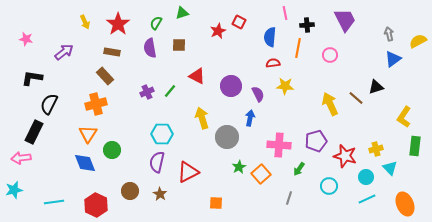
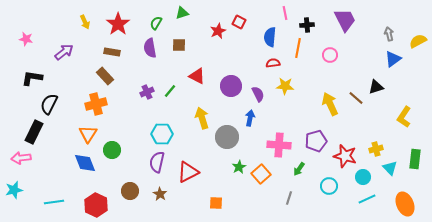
green rectangle at (415, 146): moved 13 px down
cyan circle at (366, 177): moved 3 px left
